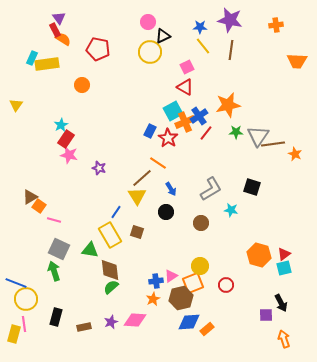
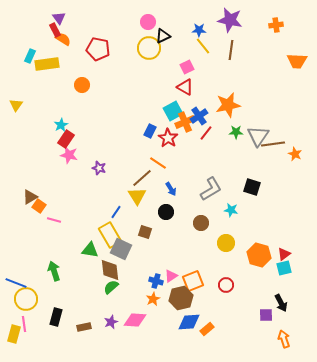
blue star at (200, 27): moved 1 px left, 3 px down
yellow circle at (150, 52): moved 1 px left, 4 px up
cyan rectangle at (32, 58): moved 2 px left, 2 px up
brown square at (137, 232): moved 8 px right
gray square at (59, 249): moved 62 px right
yellow circle at (200, 266): moved 26 px right, 23 px up
blue cross at (156, 281): rotated 24 degrees clockwise
orange square at (193, 283): moved 2 px up
